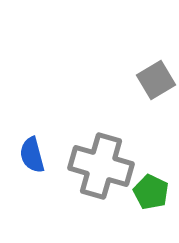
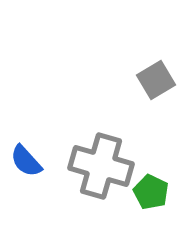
blue semicircle: moved 6 px left, 6 px down; rotated 27 degrees counterclockwise
